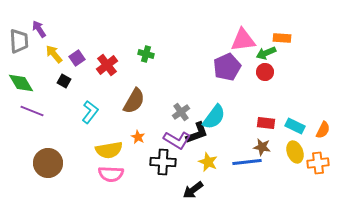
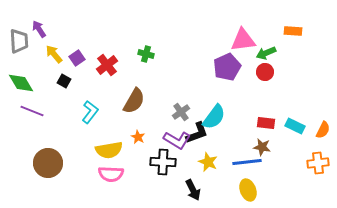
orange rectangle: moved 11 px right, 7 px up
yellow ellipse: moved 47 px left, 38 px down
black arrow: rotated 80 degrees counterclockwise
